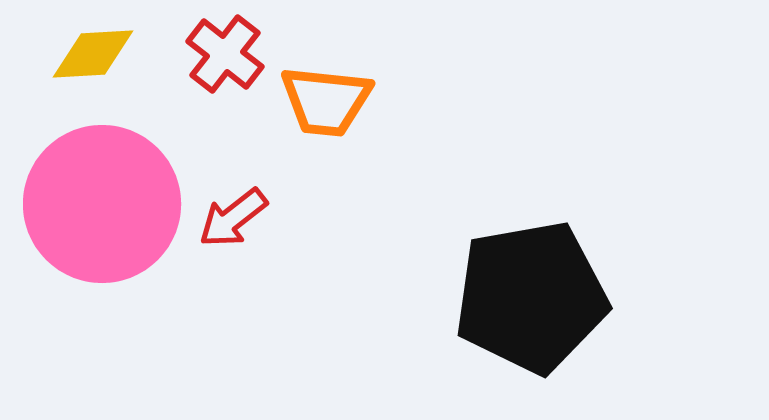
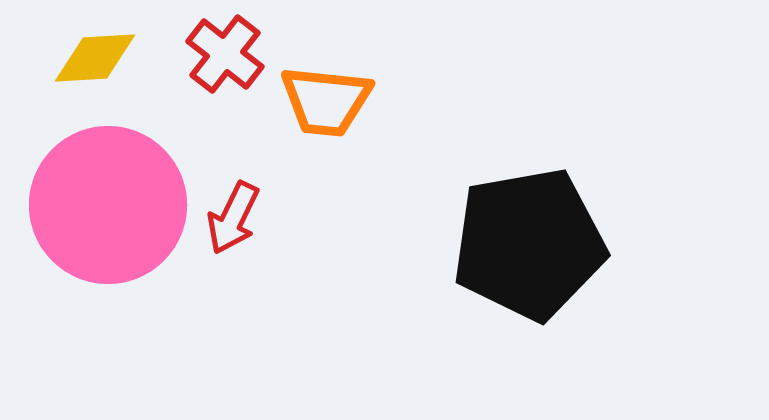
yellow diamond: moved 2 px right, 4 px down
pink circle: moved 6 px right, 1 px down
red arrow: rotated 26 degrees counterclockwise
black pentagon: moved 2 px left, 53 px up
